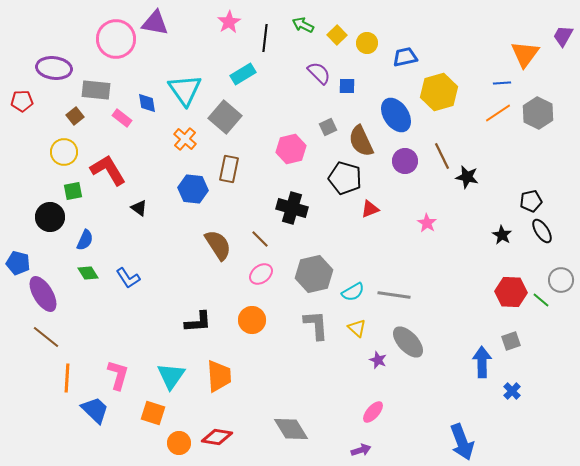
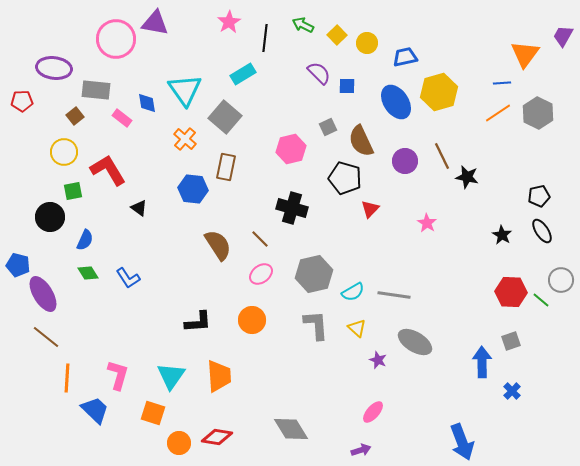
blue ellipse at (396, 115): moved 13 px up
brown rectangle at (229, 169): moved 3 px left, 2 px up
black pentagon at (531, 201): moved 8 px right, 5 px up
red triangle at (370, 209): rotated 24 degrees counterclockwise
blue pentagon at (18, 263): moved 2 px down
gray ellipse at (408, 342): moved 7 px right; rotated 16 degrees counterclockwise
